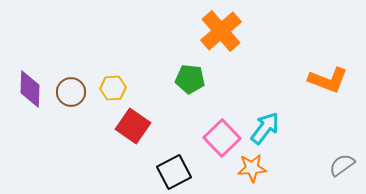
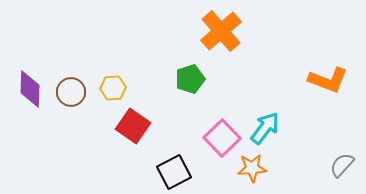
green pentagon: rotated 24 degrees counterclockwise
gray semicircle: rotated 12 degrees counterclockwise
